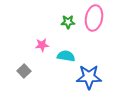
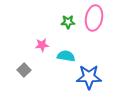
gray square: moved 1 px up
